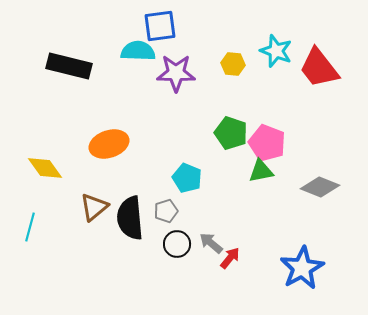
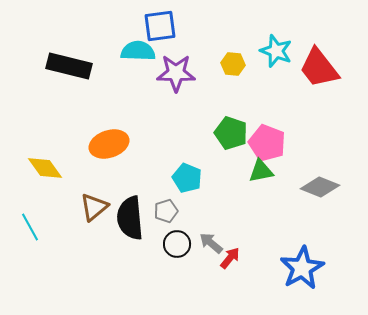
cyan line: rotated 44 degrees counterclockwise
